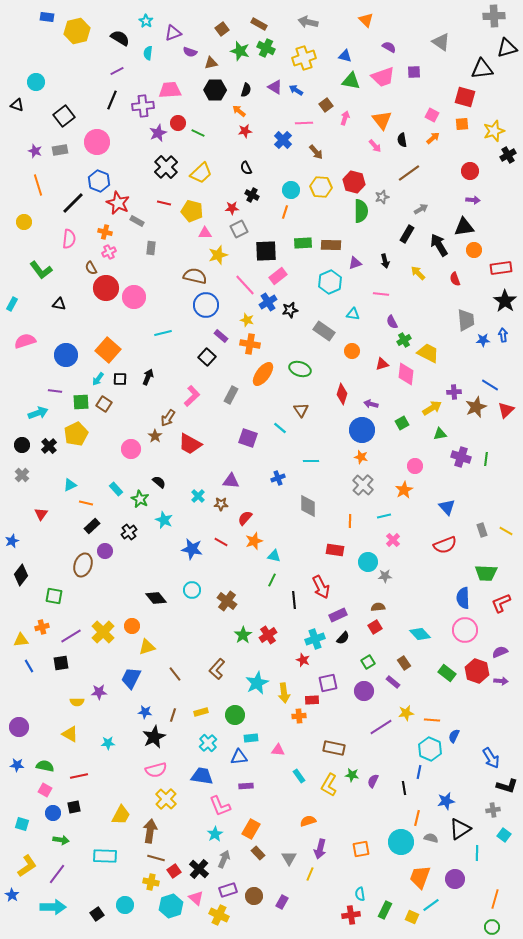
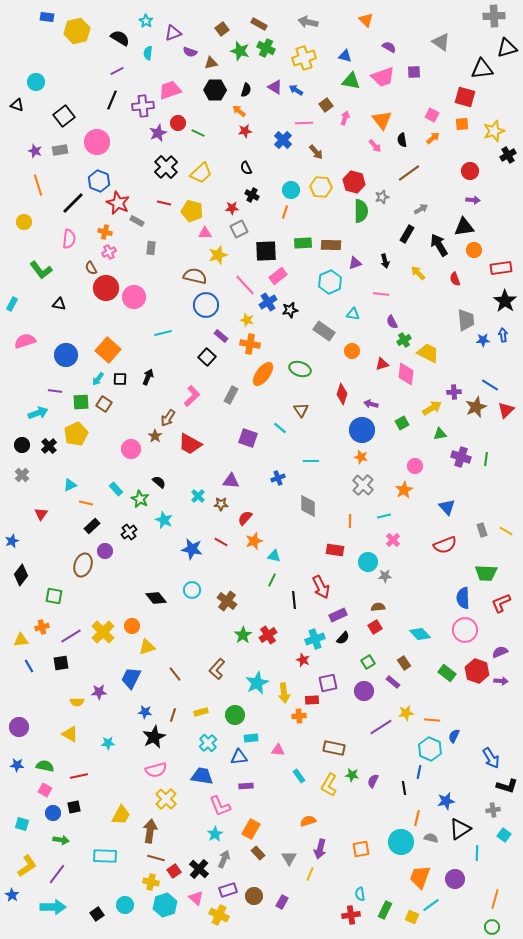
pink trapezoid at (170, 90): rotated 15 degrees counterclockwise
cyan hexagon at (171, 906): moved 6 px left, 1 px up
